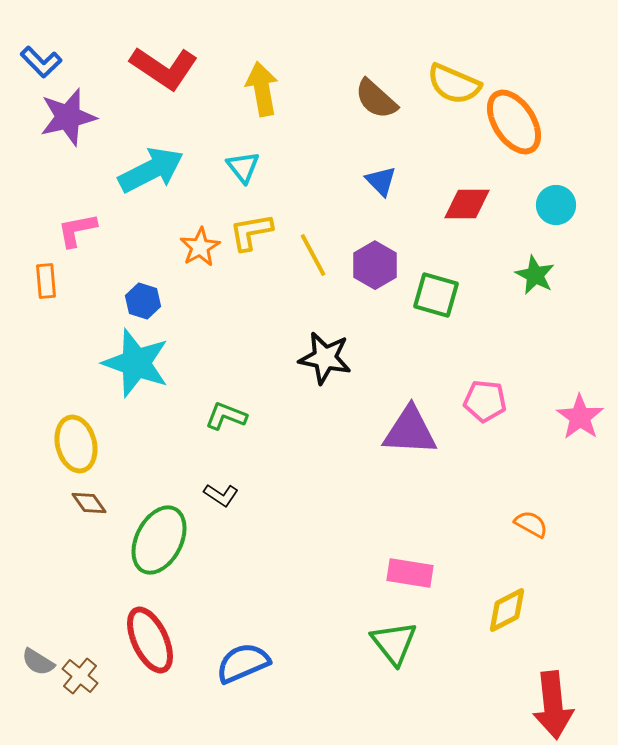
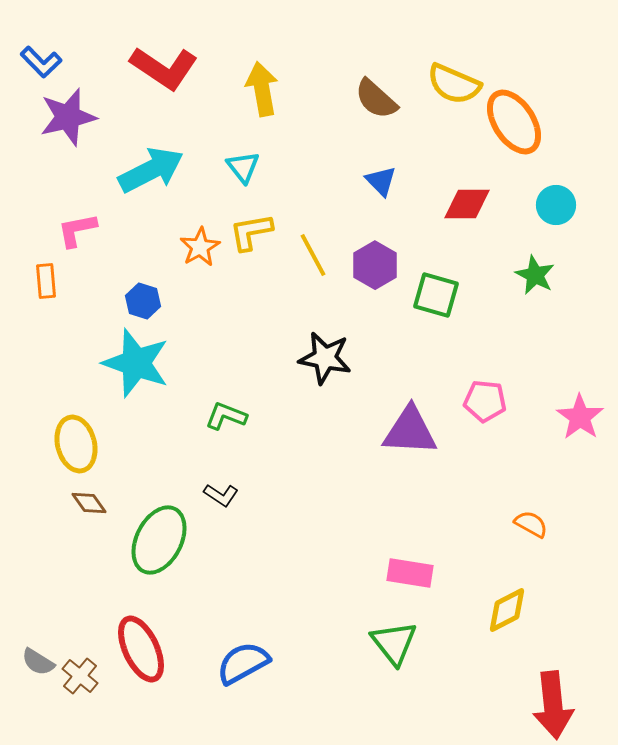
red ellipse: moved 9 px left, 9 px down
blue semicircle: rotated 6 degrees counterclockwise
